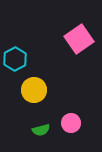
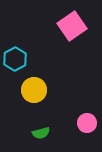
pink square: moved 7 px left, 13 px up
pink circle: moved 16 px right
green semicircle: moved 3 px down
